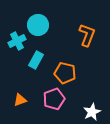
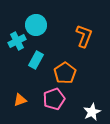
cyan circle: moved 2 px left
orange L-shape: moved 3 px left, 1 px down
orange pentagon: rotated 25 degrees clockwise
